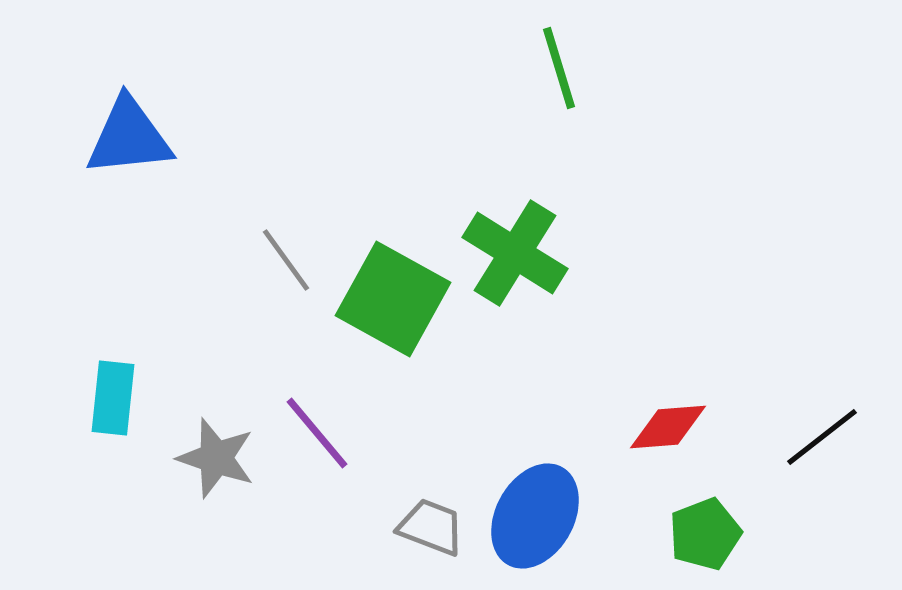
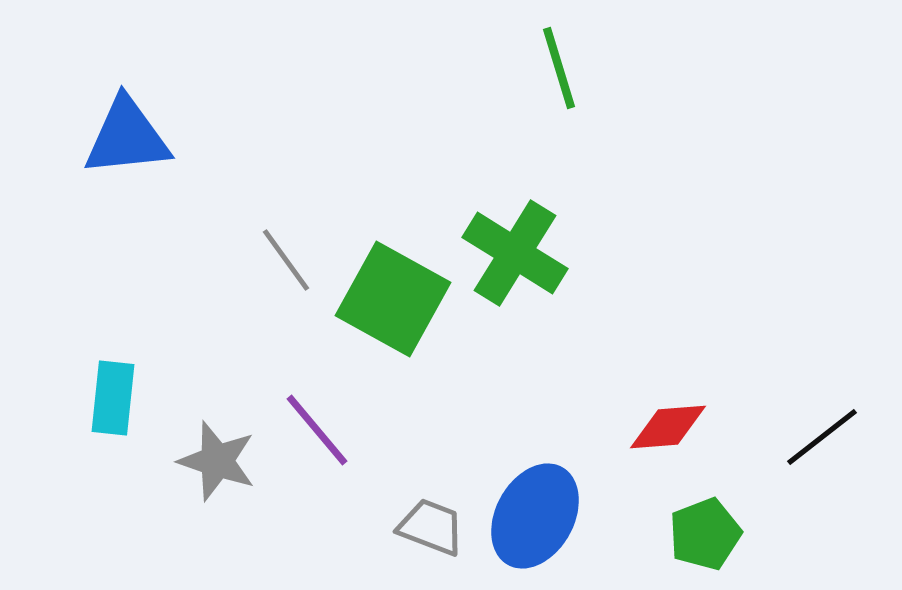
blue triangle: moved 2 px left
purple line: moved 3 px up
gray star: moved 1 px right, 3 px down
